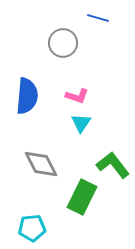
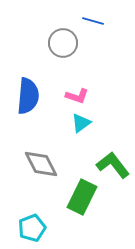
blue line: moved 5 px left, 3 px down
blue semicircle: moved 1 px right
cyan triangle: rotated 20 degrees clockwise
cyan pentagon: rotated 16 degrees counterclockwise
